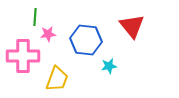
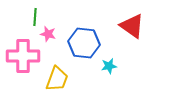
red triangle: rotated 16 degrees counterclockwise
pink star: rotated 21 degrees clockwise
blue hexagon: moved 2 px left, 3 px down
